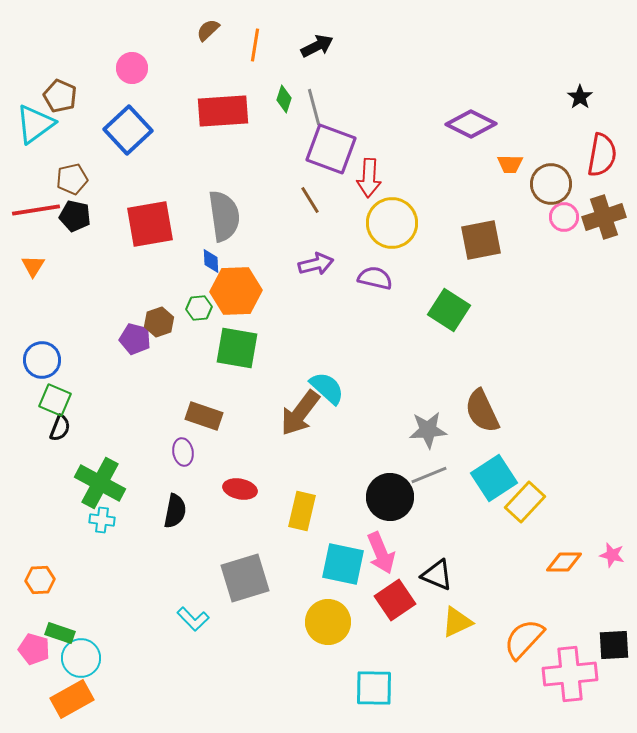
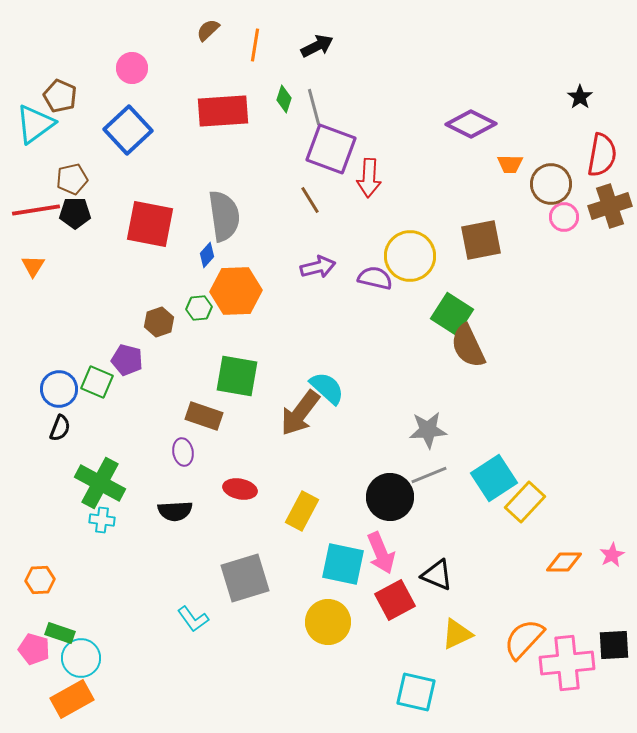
black pentagon at (75, 216): moved 3 px up; rotated 12 degrees counterclockwise
brown cross at (604, 217): moved 6 px right, 11 px up
yellow circle at (392, 223): moved 18 px right, 33 px down
red square at (150, 224): rotated 21 degrees clockwise
blue diamond at (211, 261): moved 4 px left, 6 px up; rotated 45 degrees clockwise
purple arrow at (316, 264): moved 2 px right, 3 px down
green square at (449, 310): moved 3 px right, 4 px down
purple pentagon at (135, 339): moved 8 px left, 21 px down
green square at (237, 348): moved 28 px down
blue circle at (42, 360): moved 17 px right, 29 px down
green square at (55, 400): moved 42 px right, 18 px up
brown semicircle at (482, 411): moved 14 px left, 65 px up
black semicircle at (175, 511): rotated 76 degrees clockwise
yellow rectangle at (302, 511): rotated 15 degrees clockwise
pink star at (612, 555): rotated 30 degrees clockwise
red square at (395, 600): rotated 6 degrees clockwise
cyan L-shape at (193, 619): rotated 8 degrees clockwise
yellow triangle at (457, 622): moved 12 px down
pink cross at (570, 674): moved 3 px left, 11 px up
cyan square at (374, 688): moved 42 px right, 4 px down; rotated 12 degrees clockwise
